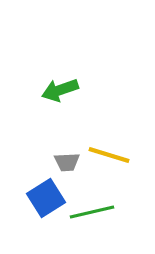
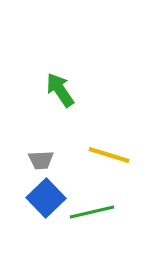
green arrow: rotated 75 degrees clockwise
gray trapezoid: moved 26 px left, 2 px up
blue square: rotated 12 degrees counterclockwise
